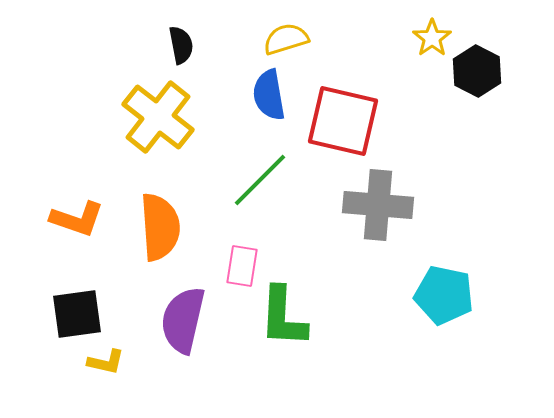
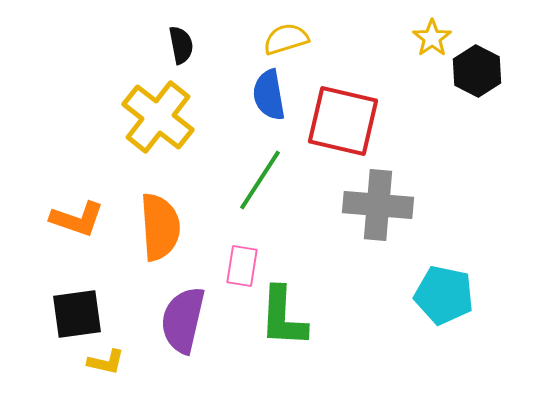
green line: rotated 12 degrees counterclockwise
